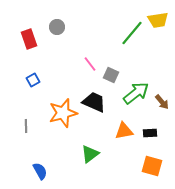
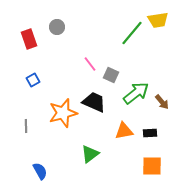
orange square: rotated 15 degrees counterclockwise
